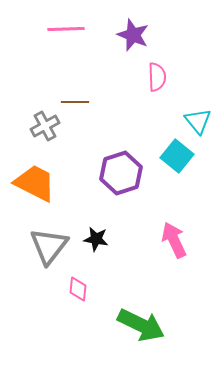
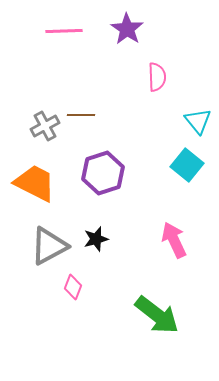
pink line: moved 2 px left, 2 px down
purple star: moved 6 px left, 6 px up; rotated 12 degrees clockwise
brown line: moved 6 px right, 13 px down
cyan square: moved 10 px right, 9 px down
purple hexagon: moved 18 px left
black star: rotated 25 degrees counterclockwise
gray triangle: rotated 24 degrees clockwise
pink diamond: moved 5 px left, 2 px up; rotated 15 degrees clockwise
green arrow: moved 16 px right, 10 px up; rotated 12 degrees clockwise
